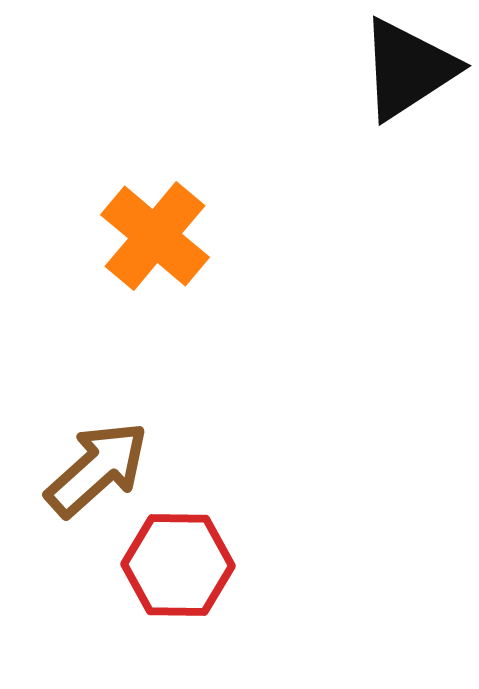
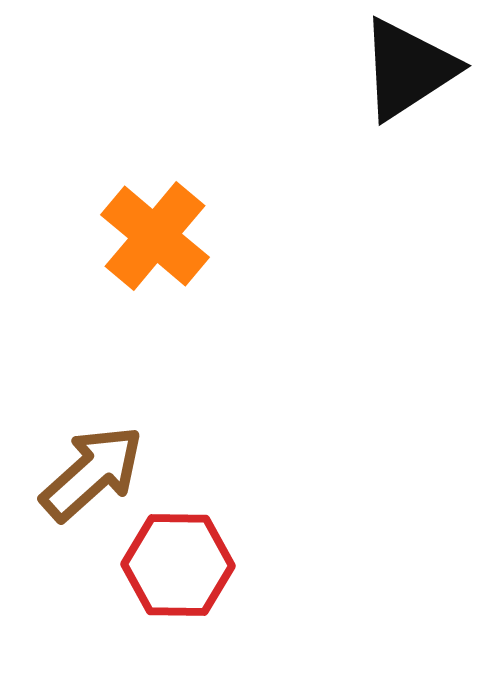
brown arrow: moved 5 px left, 4 px down
